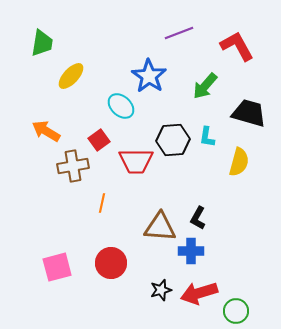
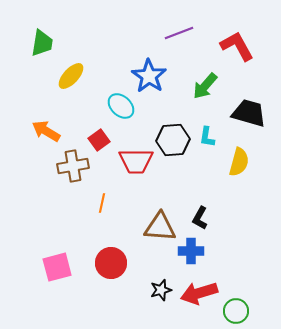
black L-shape: moved 2 px right
